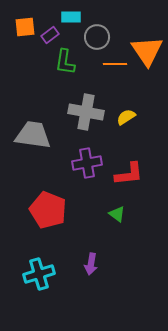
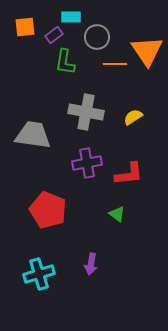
purple rectangle: moved 4 px right
yellow semicircle: moved 7 px right
